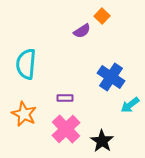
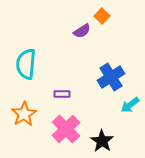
blue cross: rotated 24 degrees clockwise
purple rectangle: moved 3 px left, 4 px up
orange star: rotated 15 degrees clockwise
